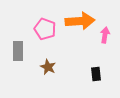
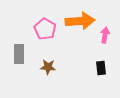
pink pentagon: rotated 10 degrees clockwise
gray rectangle: moved 1 px right, 3 px down
brown star: rotated 21 degrees counterclockwise
black rectangle: moved 5 px right, 6 px up
